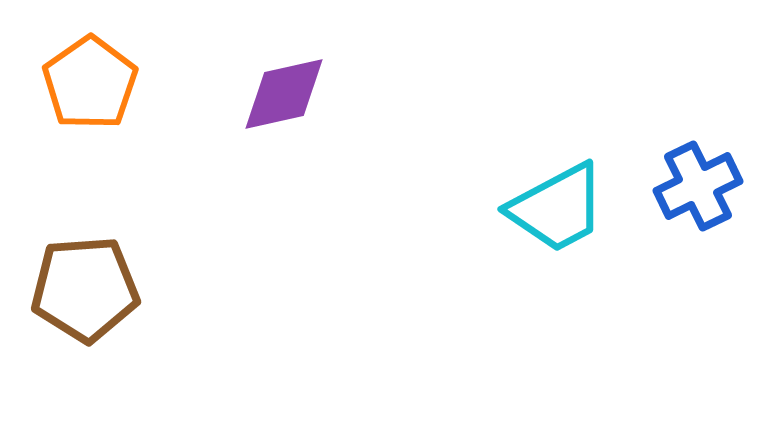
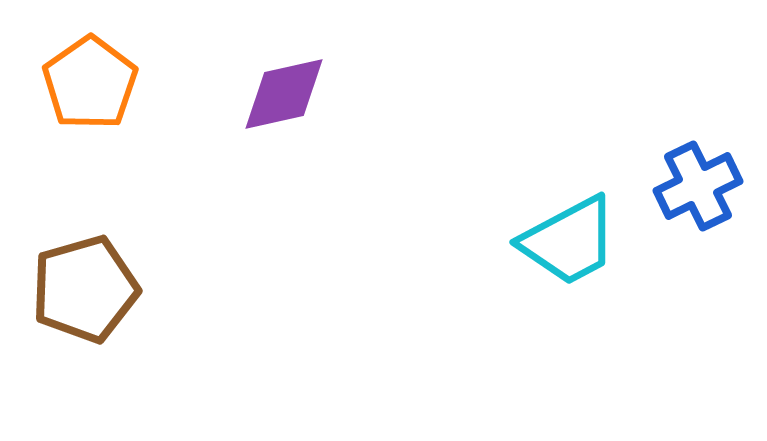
cyan trapezoid: moved 12 px right, 33 px down
brown pentagon: rotated 12 degrees counterclockwise
